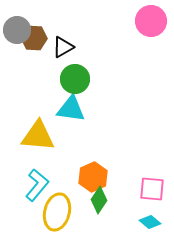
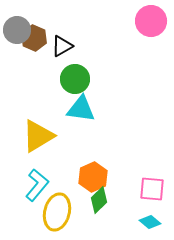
brown hexagon: rotated 20 degrees clockwise
black triangle: moved 1 px left, 1 px up
cyan triangle: moved 10 px right
yellow triangle: rotated 36 degrees counterclockwise
green diamond: rotated 12 degrees clockwise
